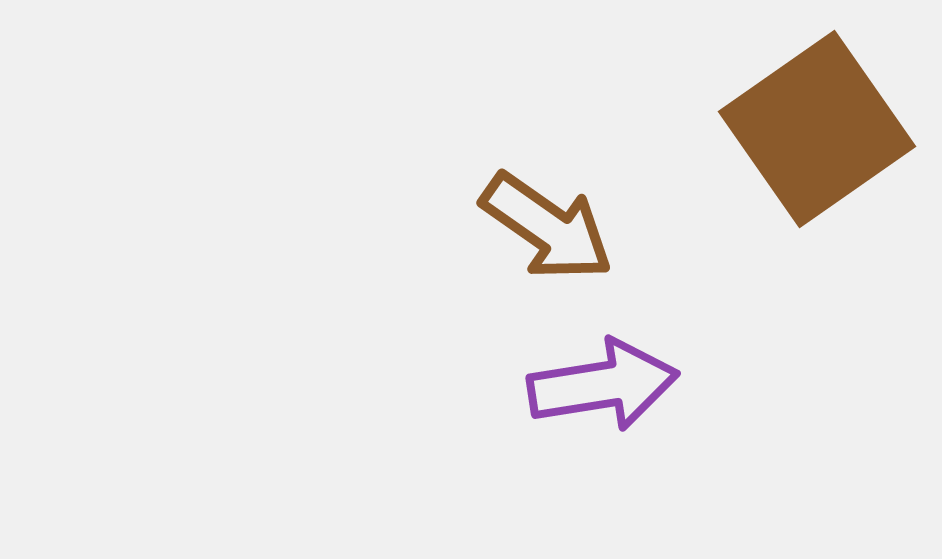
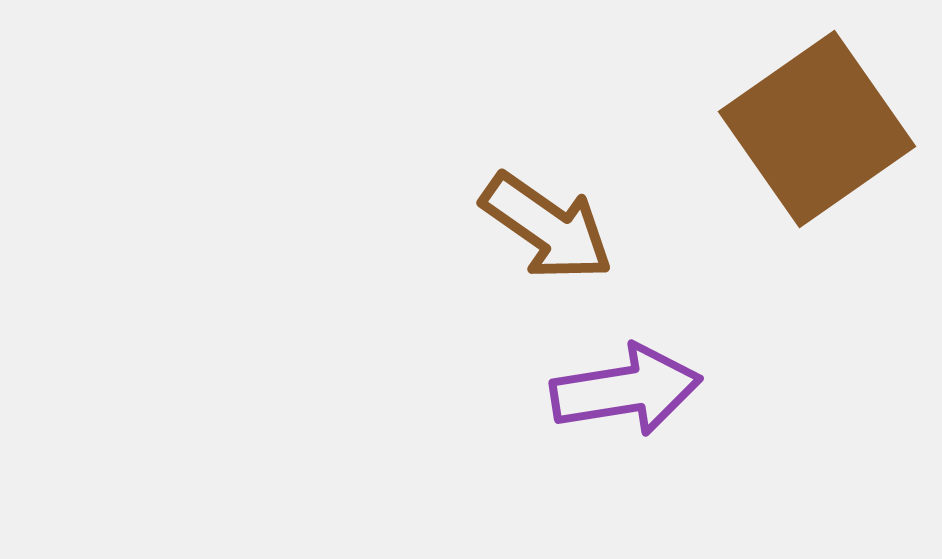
purple arrow: moved 23 px right, 5 px down
